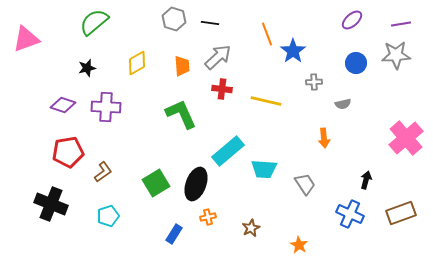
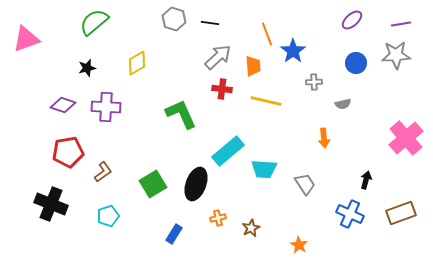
orange trapezoid: moved 71 px right
green square: moved 3 px left, 1 px down
orange cross: moved 10 px right, 1 px down
